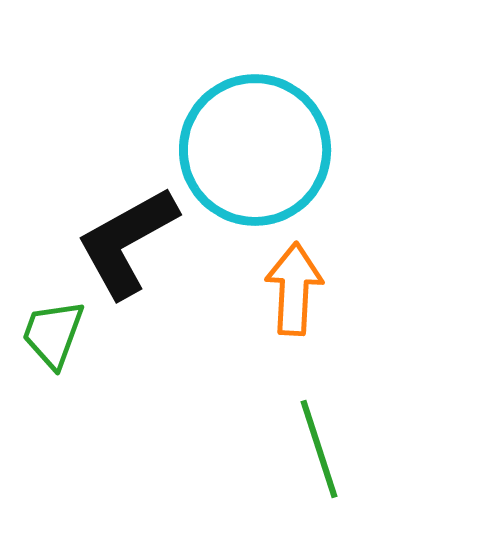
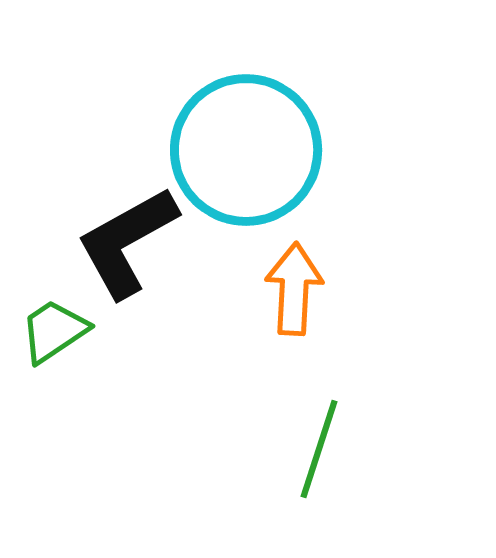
cyan circle: moved 9 px left
green trapezoid: moved 1 px right, 3 px up; rotated 36 degrees clockwise
green line: rotated 36 degrees clockwise
